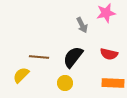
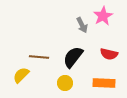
pink star: moved 3 px left, 3 px down; rotated 18 degrees counterclockwise
orange rectangle: moved 9 px left
